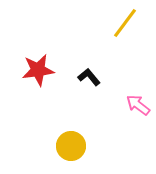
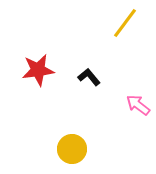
yellow circle: moved 1 px right, 3 px down
